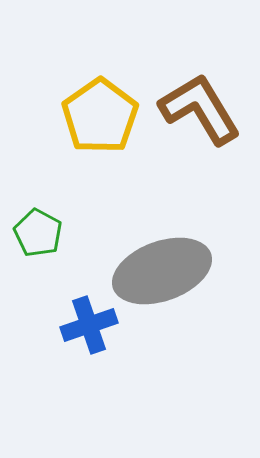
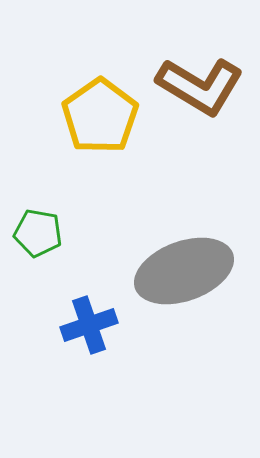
brown L-shape: moved 23 px up; rotated 152 degrees clockwise
green pentagon: rotated 18 degrees counterclockwise
gray ellipse: moved 22 px right
